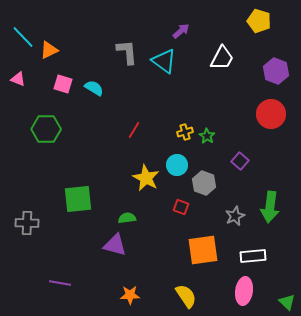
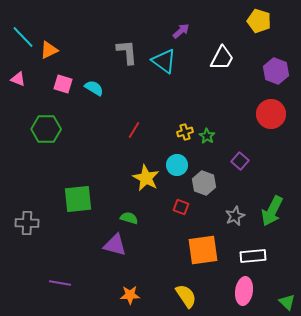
green arrow: moved 2 px right, 4 px down; rotated 20 degrees clockwise
green semicircle: moved 2 px right; rotated 24 degrees clockwise
